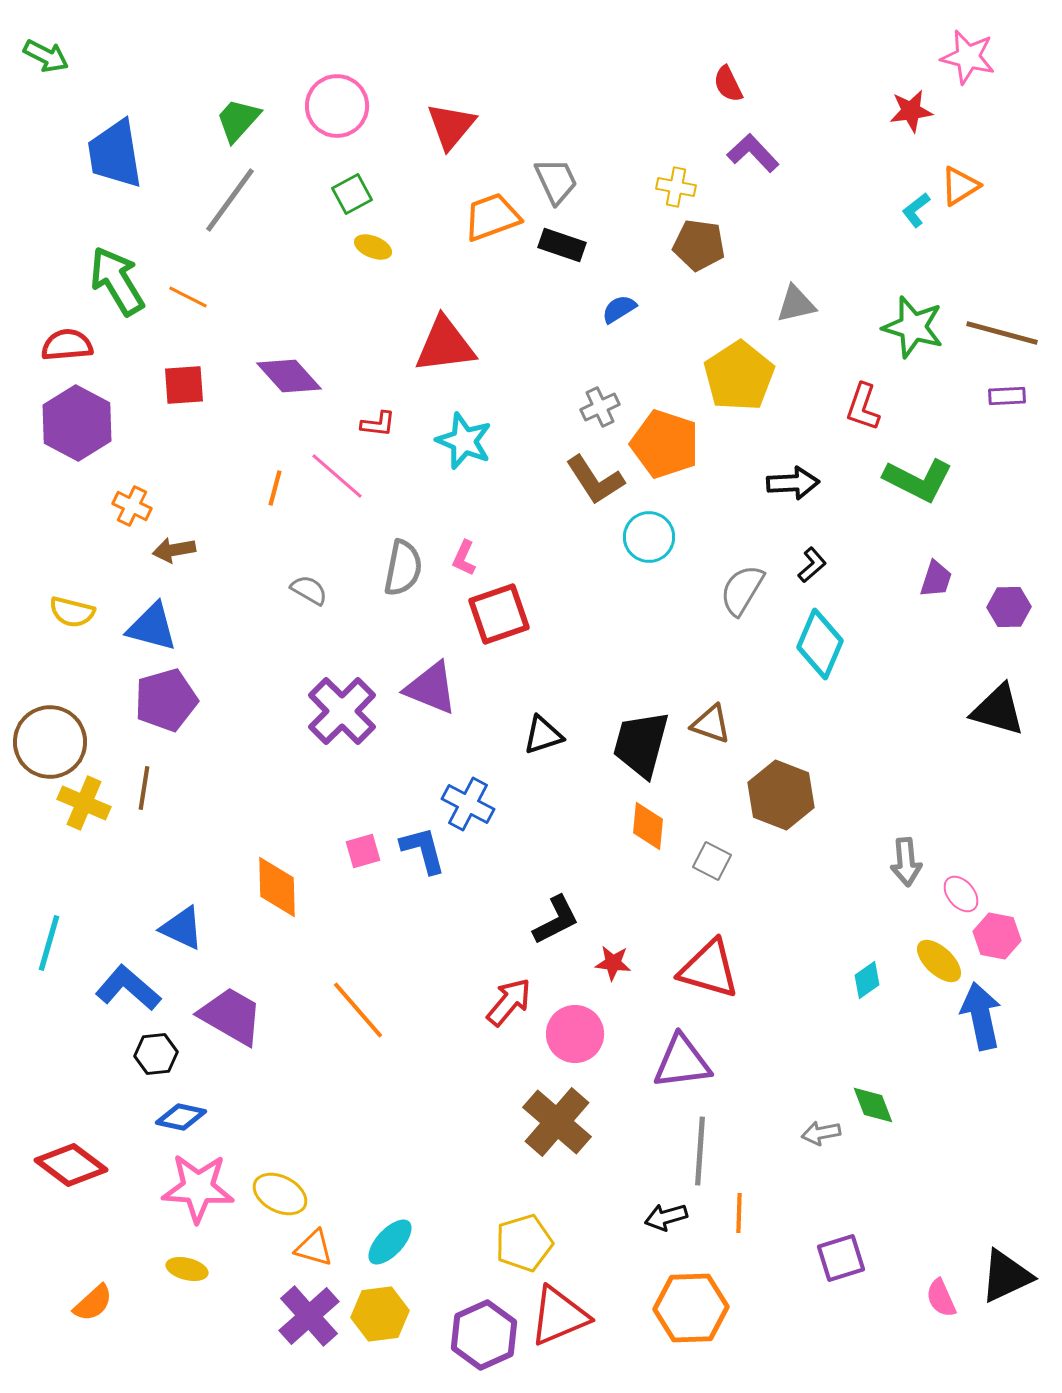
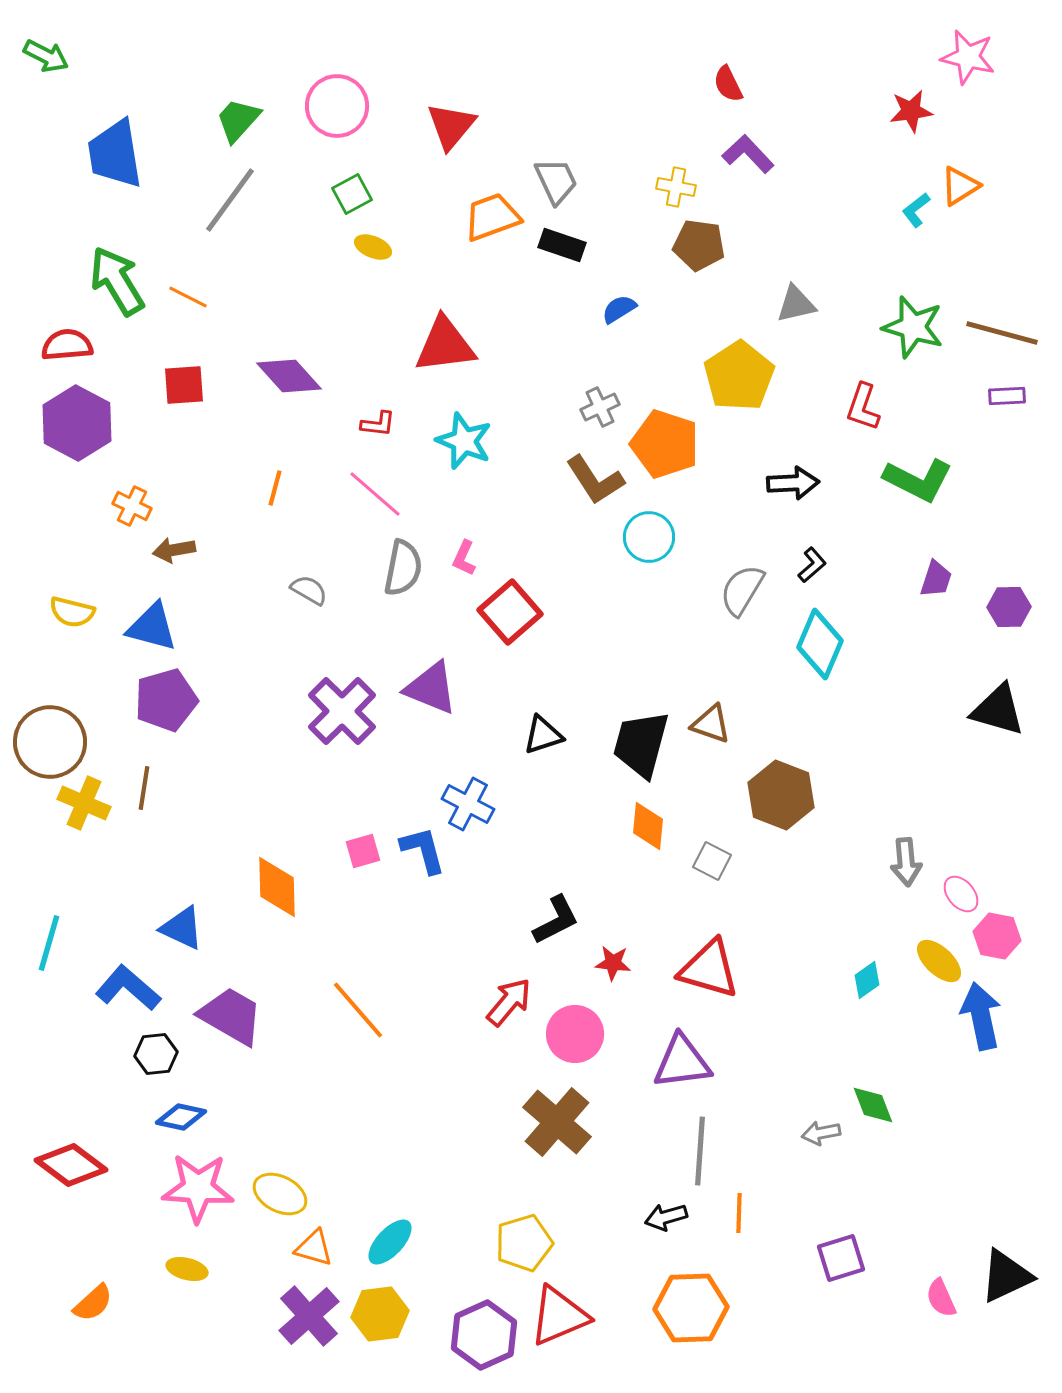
purple L-shape at (753, 153): moved 5 px left, 1 px down
pink line at (337, 476): moved 38 px right, 18 px down
red square at (499, 614): moved 11 px right, 2 px up; rotated 22 degrees counterclockwise
